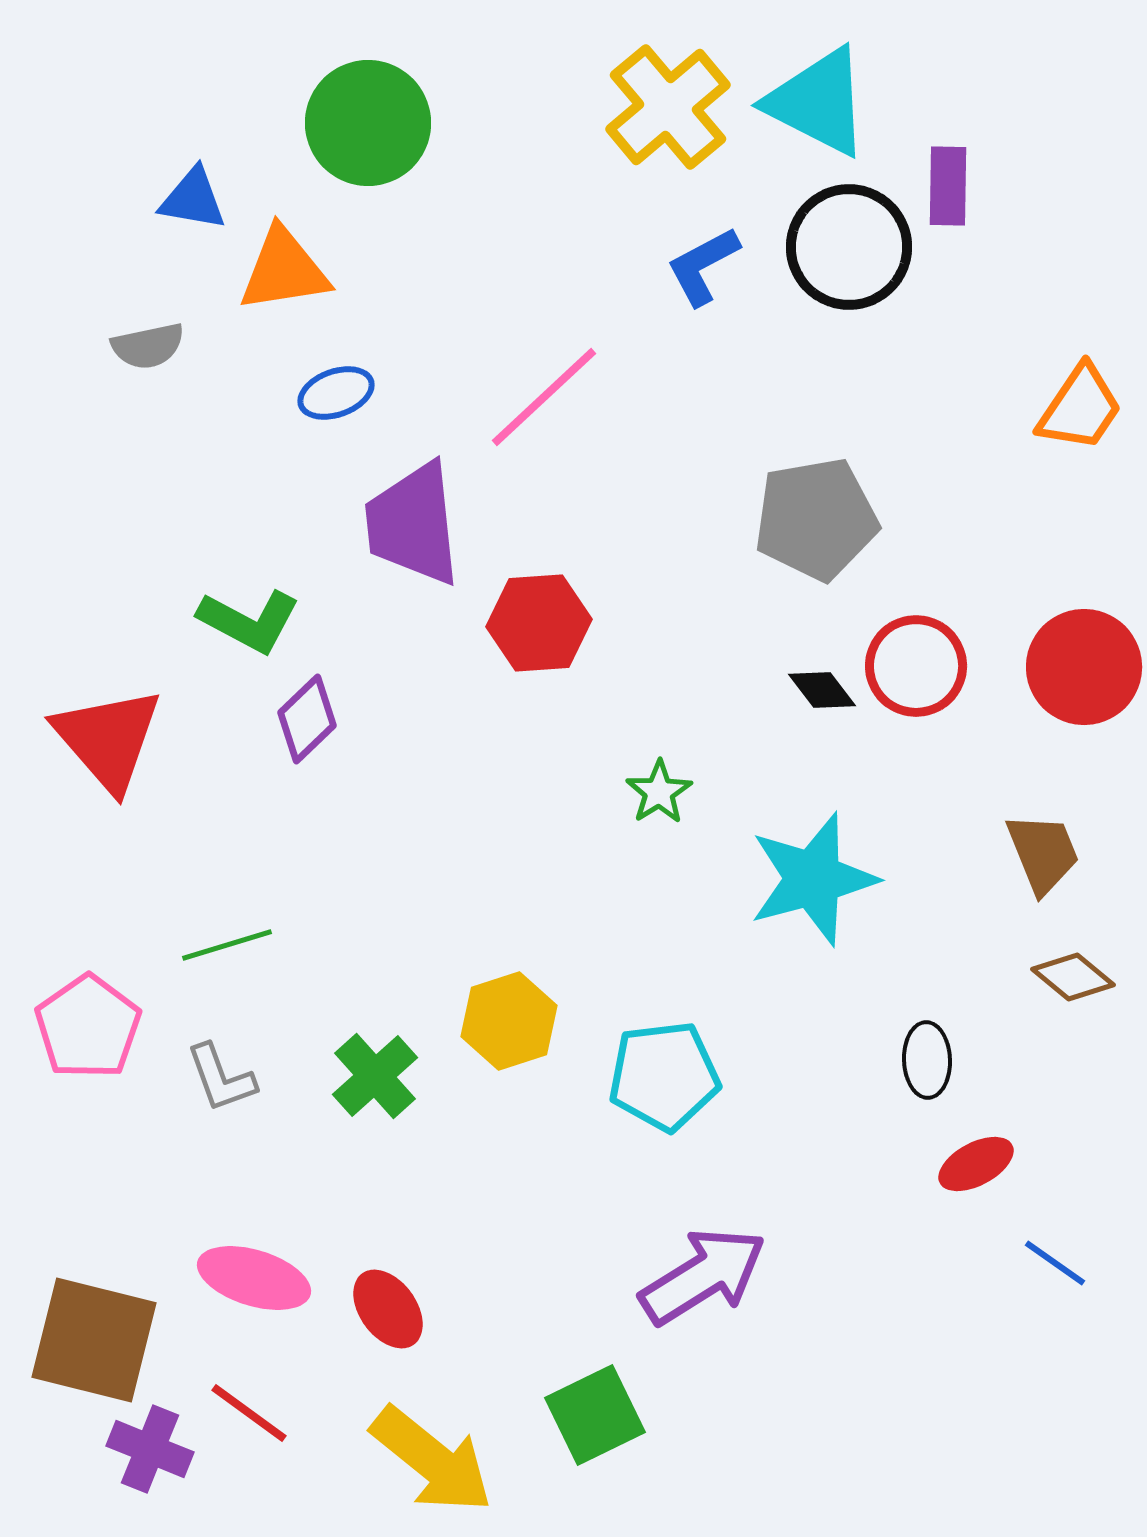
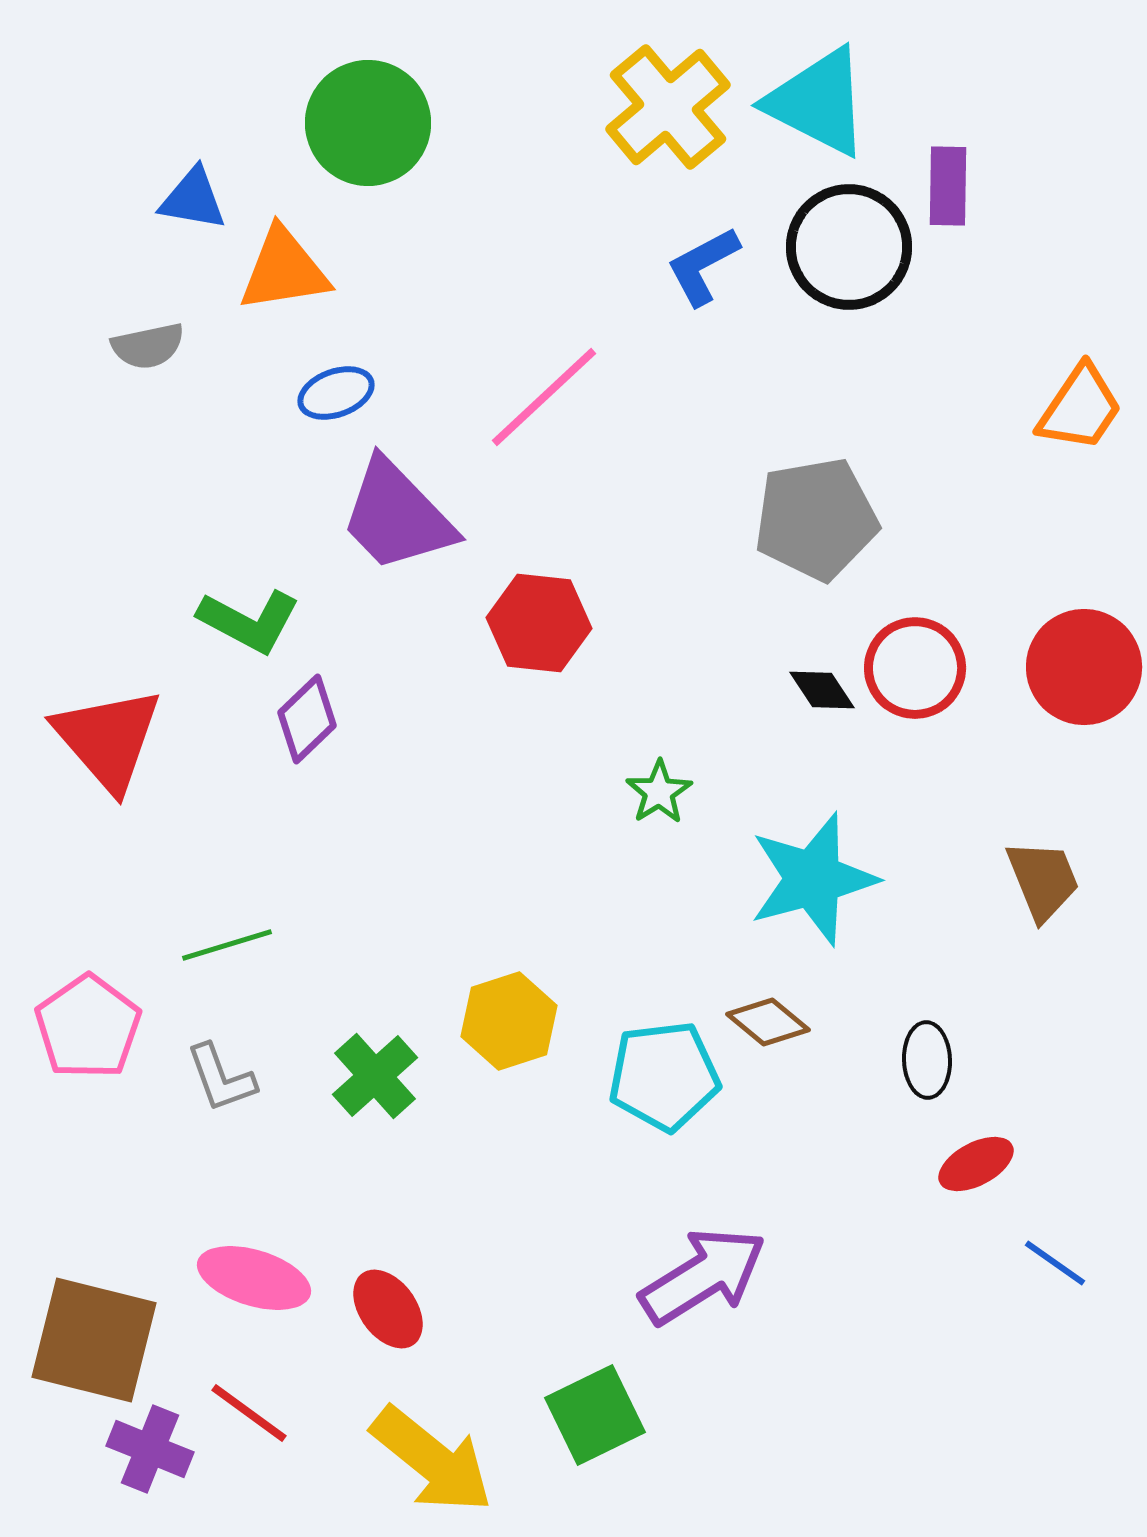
purple trapezoid at (413, 524): moved 16 px left, 8 px up; rotated 38 degrees counterclockwise
red hexagon at (539, 623): rotated 10 degrees clockwise
red circle at (916, 666): moved 1 px left, 2 px down
black diamond at (822, 690): rotated 4 degrees clockwise
brown trapezoid at (1043, 853): moved 27 px down
brown diamond at (1073, 977): moved 305 px left, 45 px down
